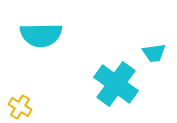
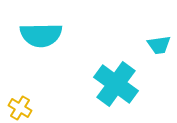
cyan trapezoid: moved 5 px right, 8 px up
yellow cross: moved 1 px down
